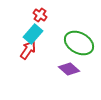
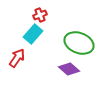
red cross: rotated 32 degrees clockwise
green ellipse: rotated 8 degrees counterclockwise
red arrow: moved 11 px left, 8 px down
